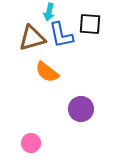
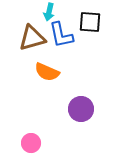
black square: moved 2 px up
orange semicircle: rotated 15 degrees counterclockwise
